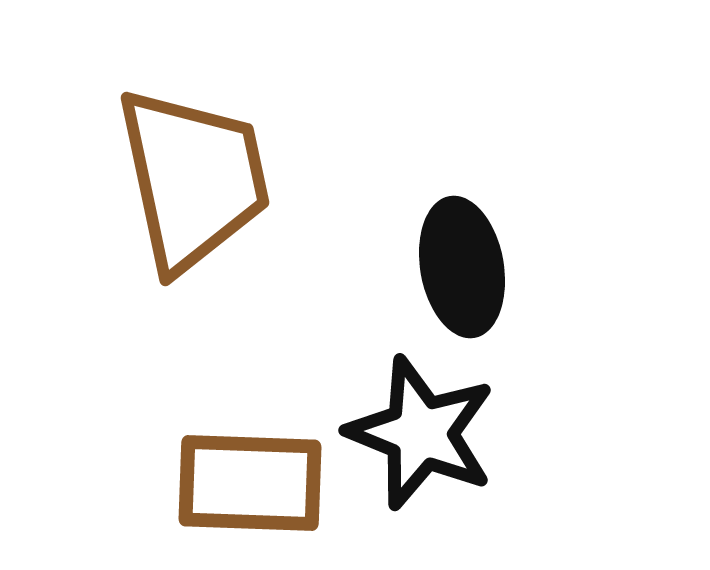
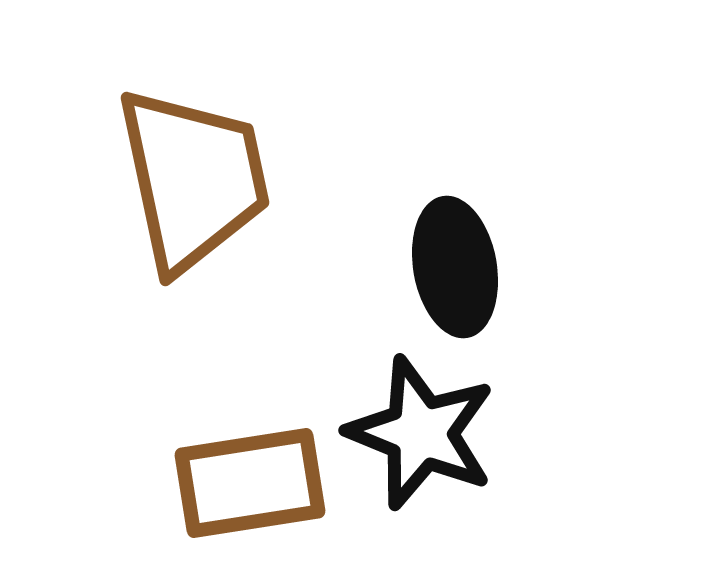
black ellipse: moved 7 px left
brown rectangle: rotated 11 degrees counterclockwise
